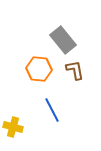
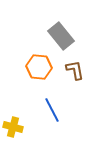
gray rectangle: moved 2 px left, 4 px up
orange hexagon: moved 2 px up
